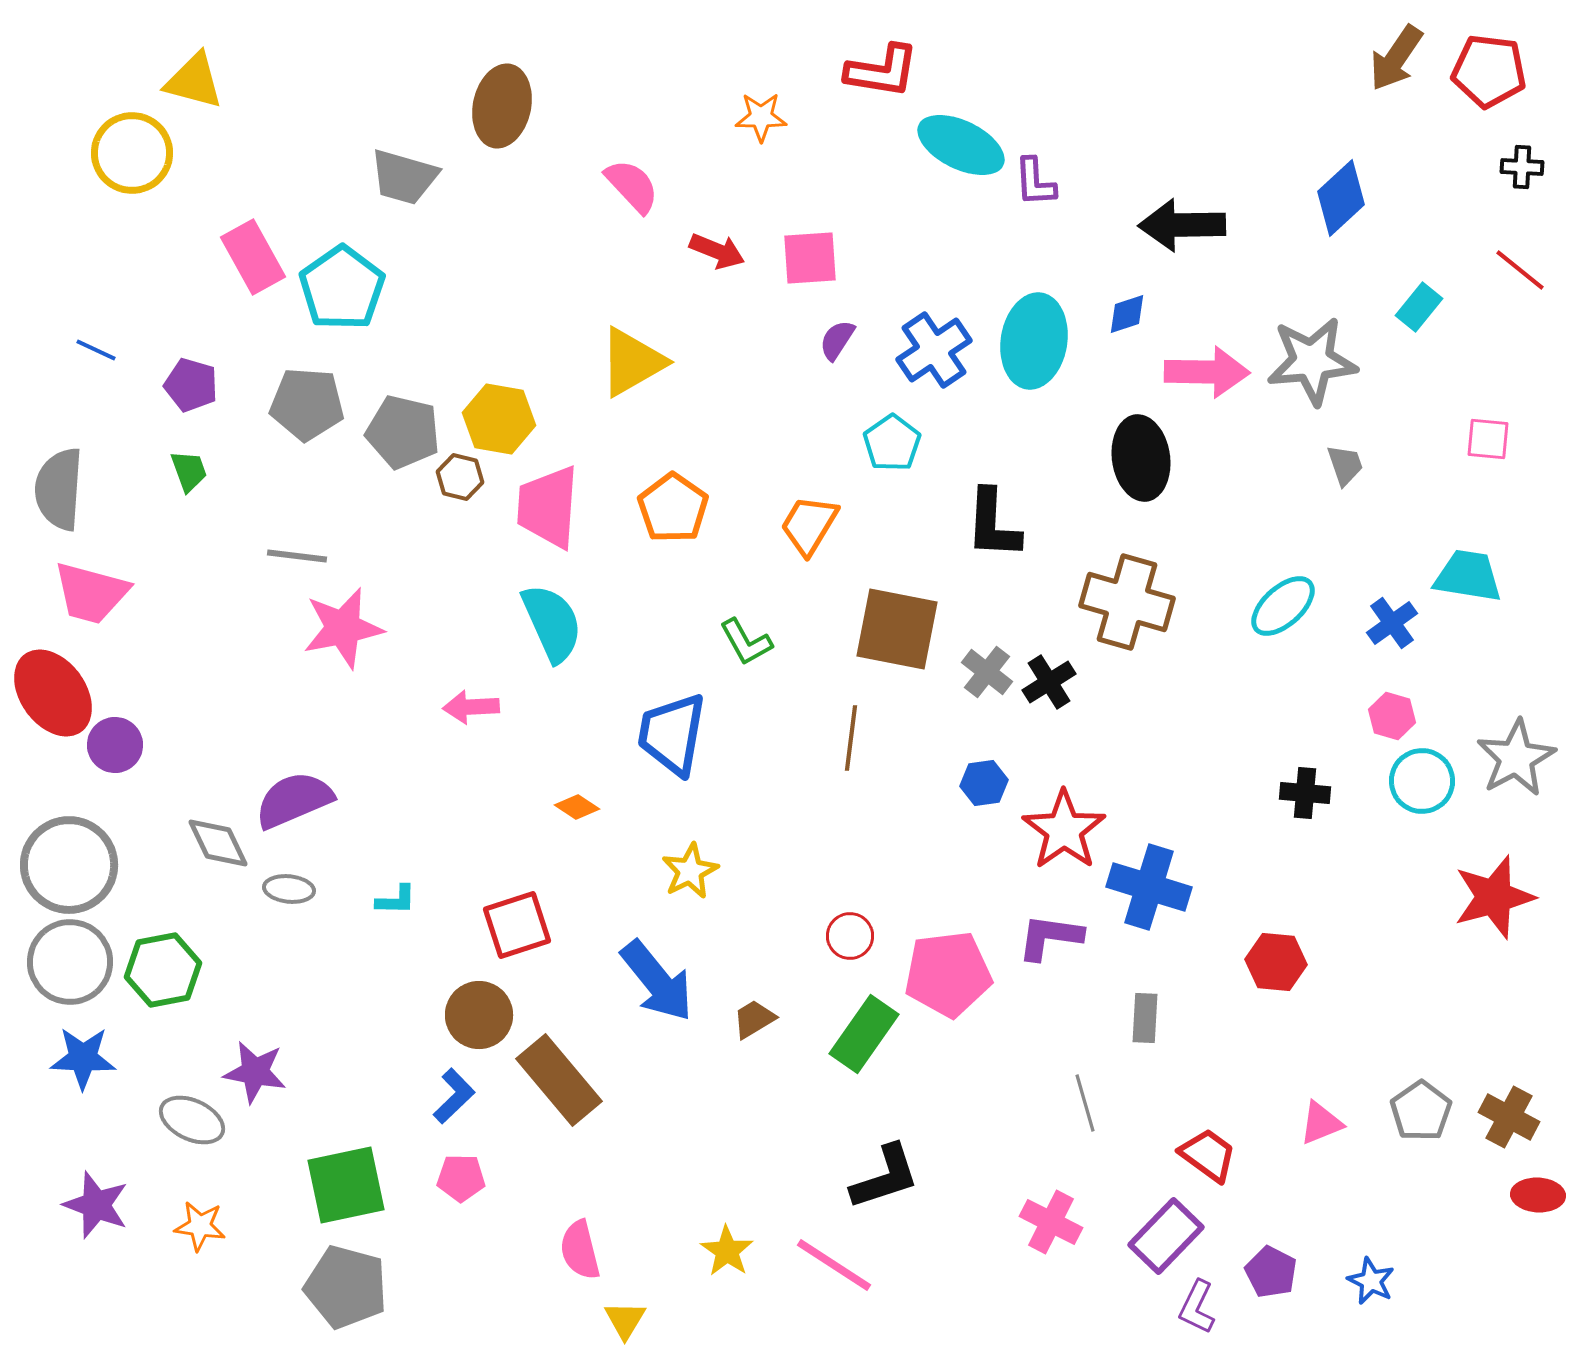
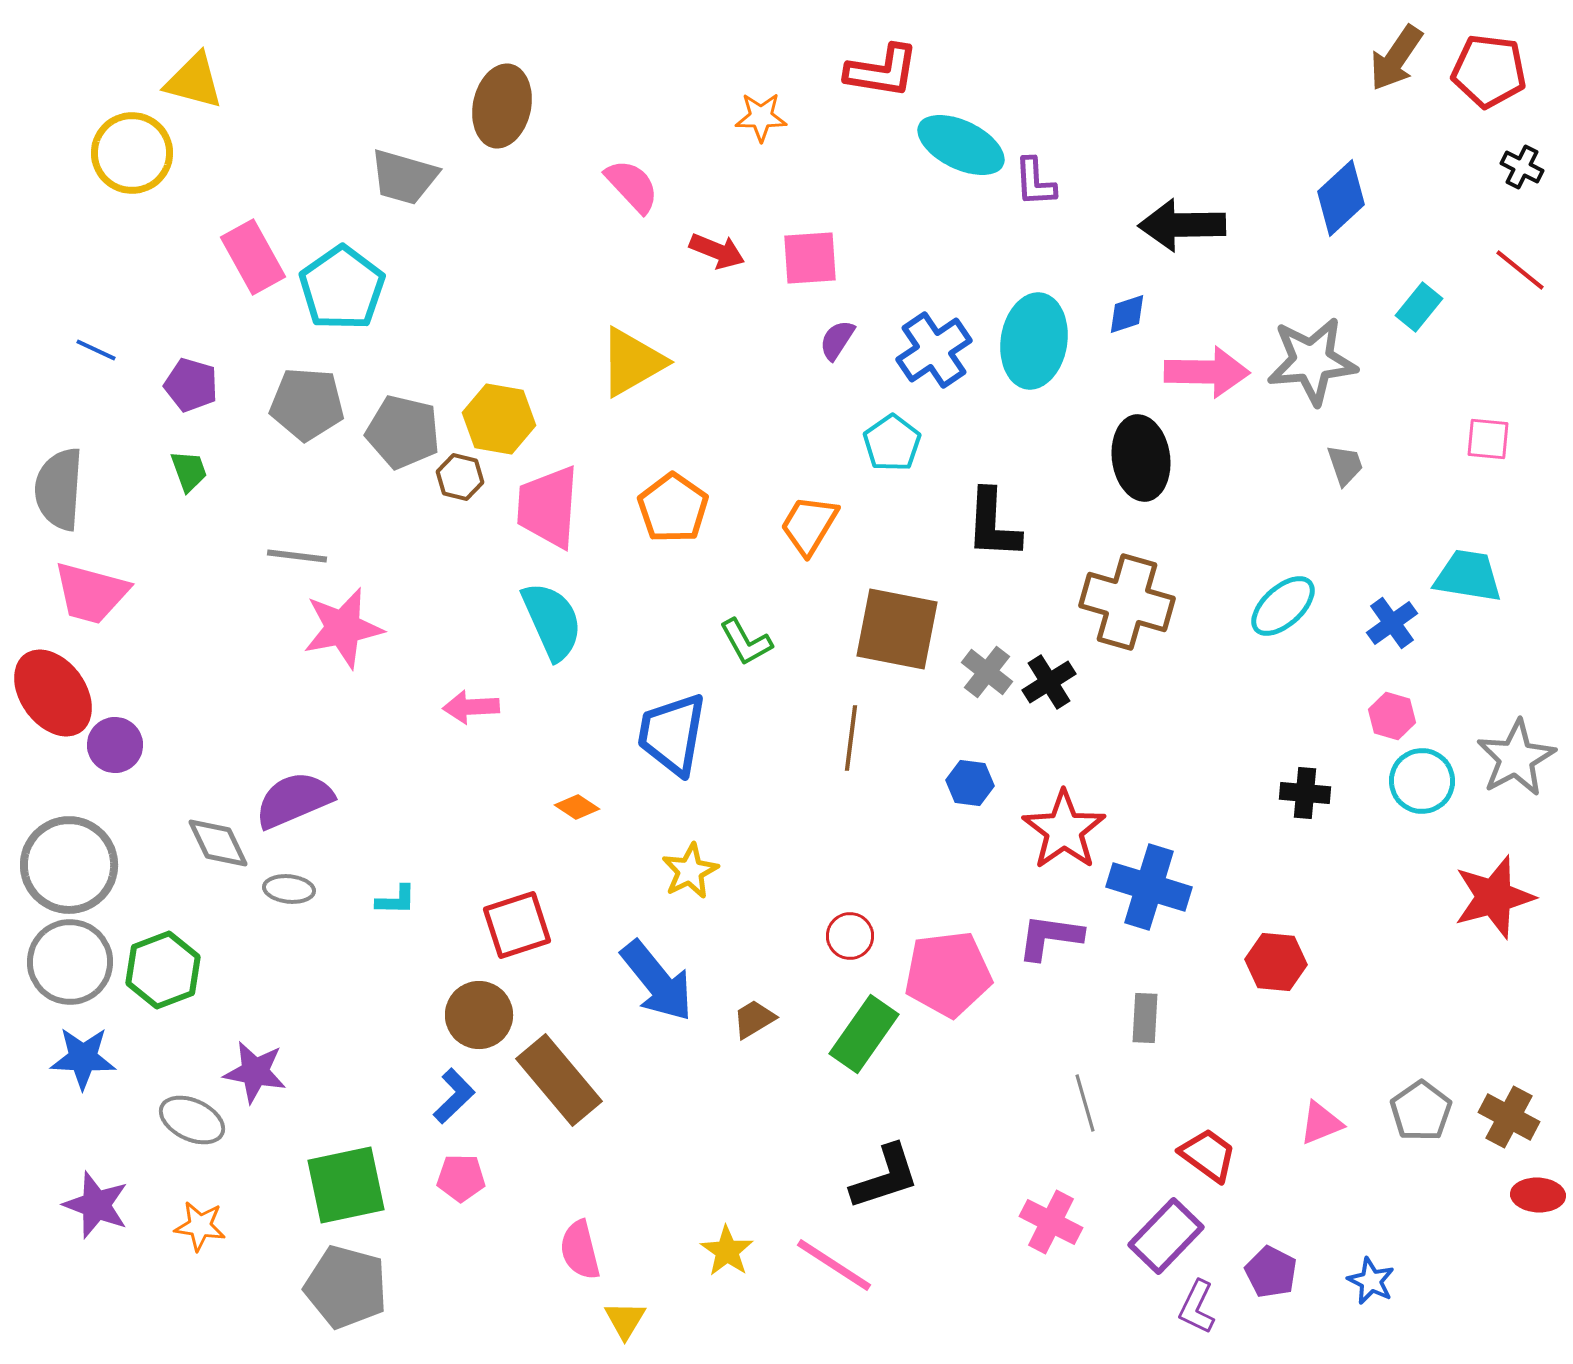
black cross at (1522, 167): rotated 24 degrees clockwise
cyan semicircle at (552, 623): moved 2 px up
blue hexagon at (984, 783): moved 14 px left; rotated 15 degrees clockwise
green hexagon at (163, 970): rotated 10 degrees counterclockwise
